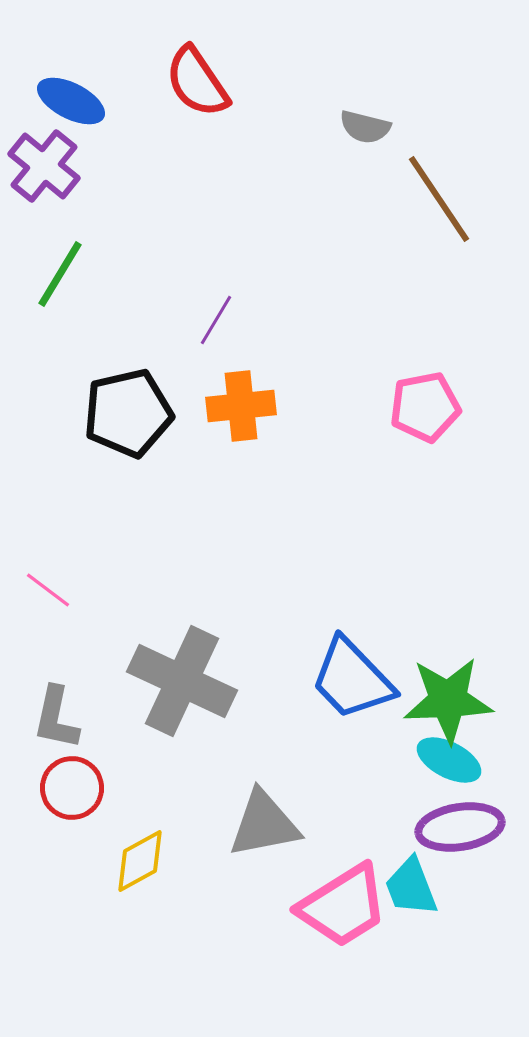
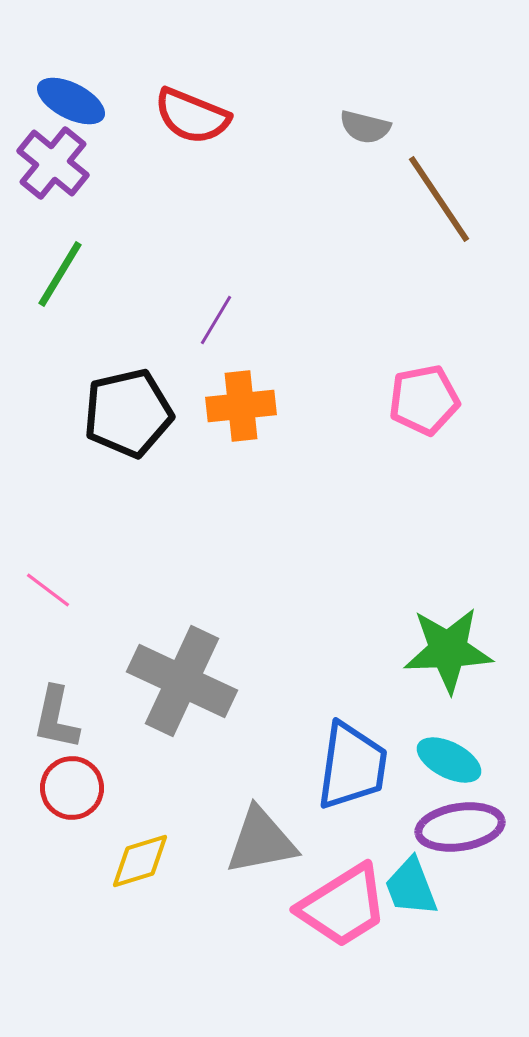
red semicircle: moved 5 px left, 34 px down; rotated 34 degrees counterclockwise
purple cross: moved 9 px right, 3 px up
pink pentagon: moved 1 px left, 7 px up
blue trapezoid: moved 87 px down; rotated 128 degrees counterclockwise
green star: moved 50 px up
gray triangle: moved 3 px left, 17 px down
yellow diamond: rotated 12 degrees clockwise
